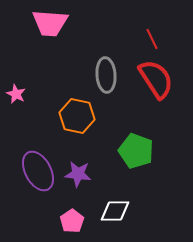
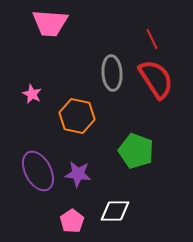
gray ellipse: moved 6 px right, 2 px up
pink star: moved 16 px right
